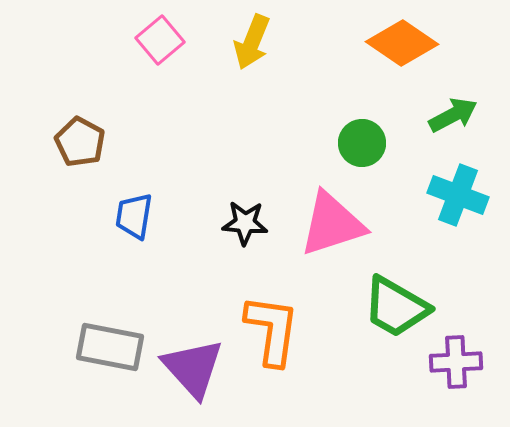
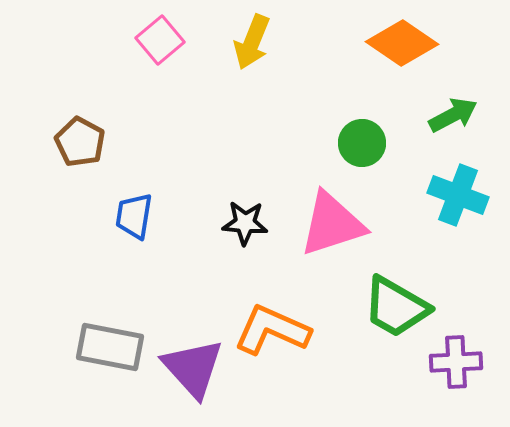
orange L-shape: rotated 74 degrees counterclockwise
